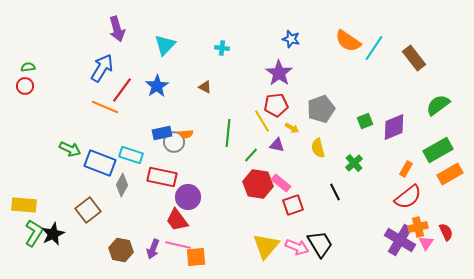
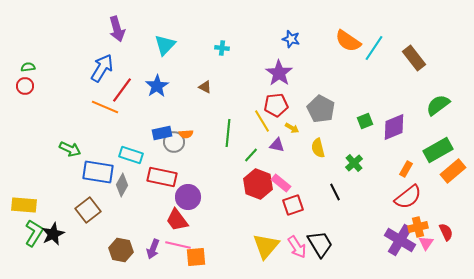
gray pentagon at (321, 109): rotated 24 degrees counterclockwise
blue rectangle at (100, 163): moved 2 px left, 9 px down; rotated 12 degrees counterclockwise
orange rectangle at (450, 174): moved 3 px right, 3 px up; rotated 10 degrees counterclockwise
red hexagon at (258, 184): rotated 12 degrees clockwise
pink arrow at (297, 247): rotated 35 degrees clockwise
